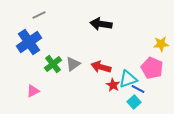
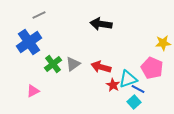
yellow star: moved 2 px right, 1 px up
